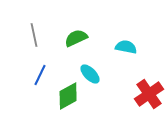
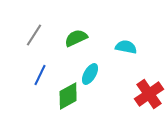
gray line: rotated 45 degrees clockwise
cyan ellipse: rotated 75 degrees clockwise
